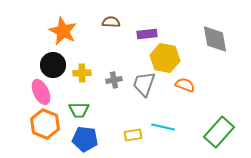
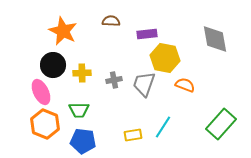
brown semicircle: moved 1 px up
cyan line: rotated 70 degrees counterclockwise
green rectangle: moved 2 px right, 8 px up
blue pentagon: moved 2 px left, 2 px down
